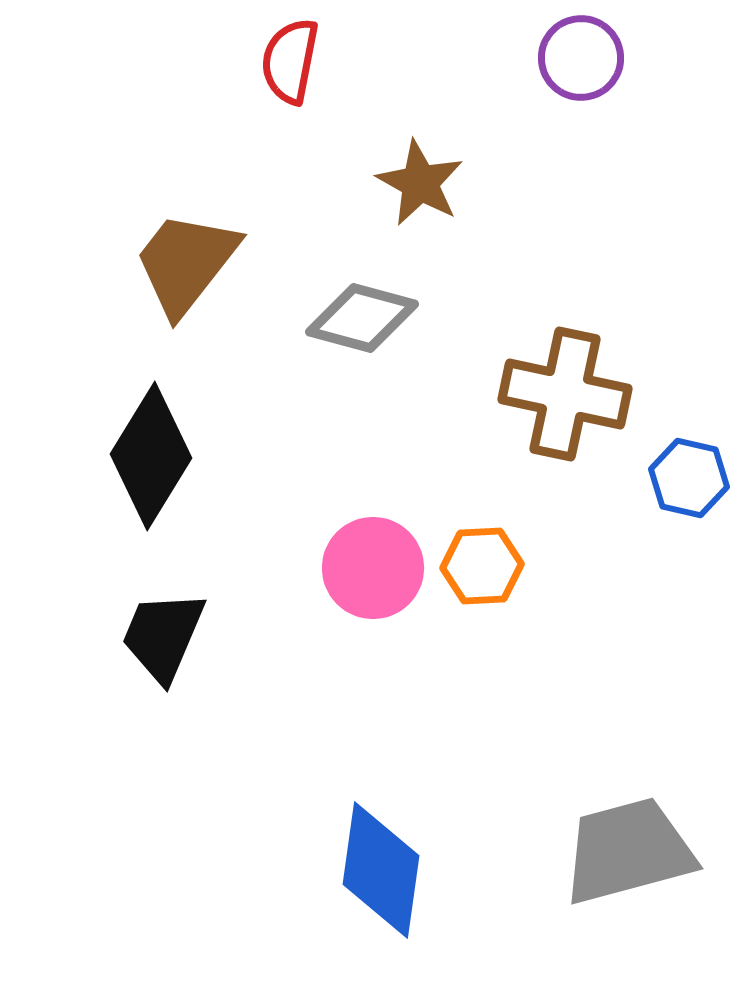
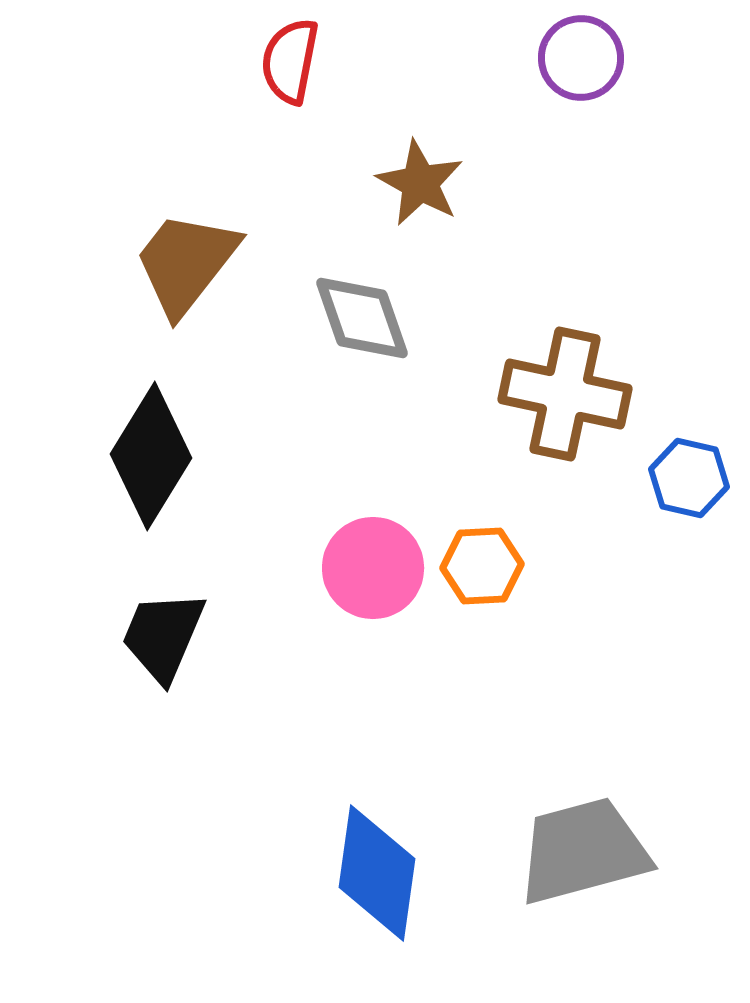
gray diamond: rotated 56 degrees clockwise
gray trapezoid: moved 45 px left
blue diamond: moved 4 px left, 3 px down
